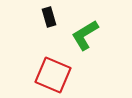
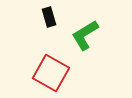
red square: moved 2 px left, 2 px up; rotated 6 degrees clockwise
